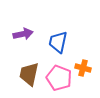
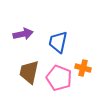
brown trapezoid: moved 2 px up
